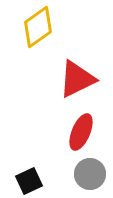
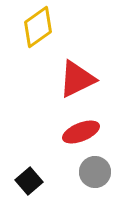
red ellipse: rotated 45 degrees clockwise
gray circle: moved 5 px right, 2 px up
black square: rotated 16 degrees counterclockwise
